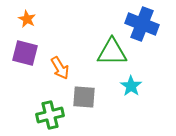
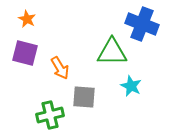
cyan star: rotated 10 degrees counterclockwise
